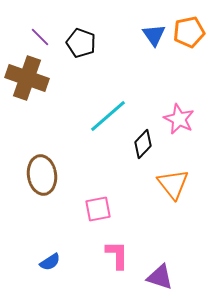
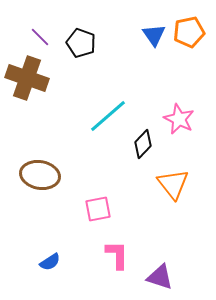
brown ellipse: moved 2 px left; rotated 72 degrees counterclockwise
